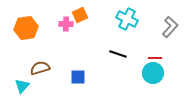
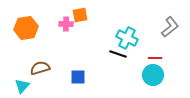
orange square: rotated 14 degrees clockwise
cyan cross: moved 19 px down
gray L-shape: rotated 10 degrees clockwise
cyan circle: moved 2 px down
